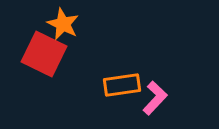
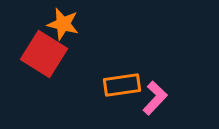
orange star: rotated 12 degrees counterclockwise
red square: rotated 6 degrees clockwise
